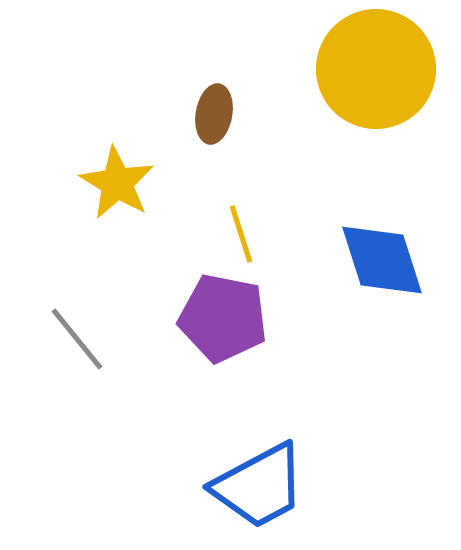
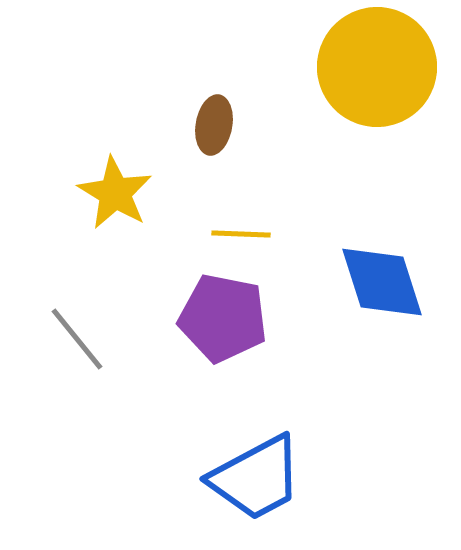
yellow circle: moved 1 px right, 2 px up
brown ellipse: moved 11 px down
yellow star: moved 2 px left, 10 px down
yellow line: rotated 70 degrees counterclockwise
blue diamond: moved 22 px down
blue trapezoid: moved 3 px left, 8 px up
